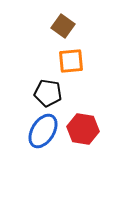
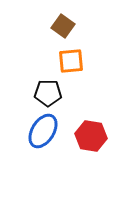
black pentagon: rotated 8 degrees counterclockwise
red hexagon: moved 8 px right, 7 px down
